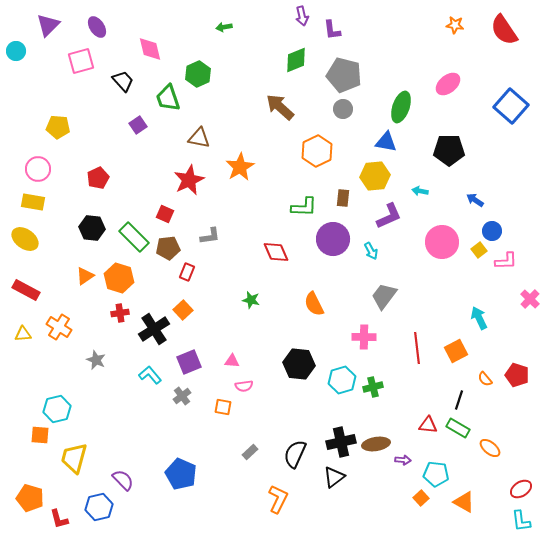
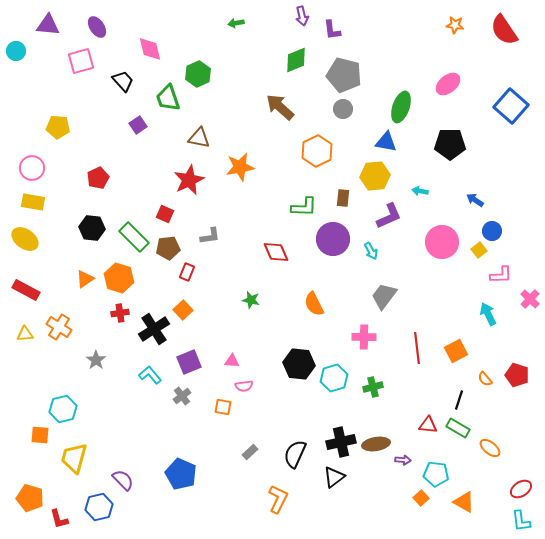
purple triangle at (48, 25): rotated 50 degrees clockwise
green arrow at (224, 27): moved 12 px right, 4 px up
black pentagon at (449, 150): moved 1 px right, 6 px up
orange star at (240, 167): rotated 20 degrees clockwise
pink circle at (38, 169): moved 6 px left, 1 px up
pink L-shape at (506, 261): moved 5 px left, 14 px down
orange triangle at (85, 276): moved 3 px down
cyan arrow at (479, 318): moved 9 px right, 4 px up
yellow triangle at (23, 334): moved 2 px right
gray star at (96, 360): rotated 12 degrees clockwise
cyan hexagon at (342, 380): moved 8 px left, 2 px up
cyan hexagon at (57, 409): moved 6 px right
